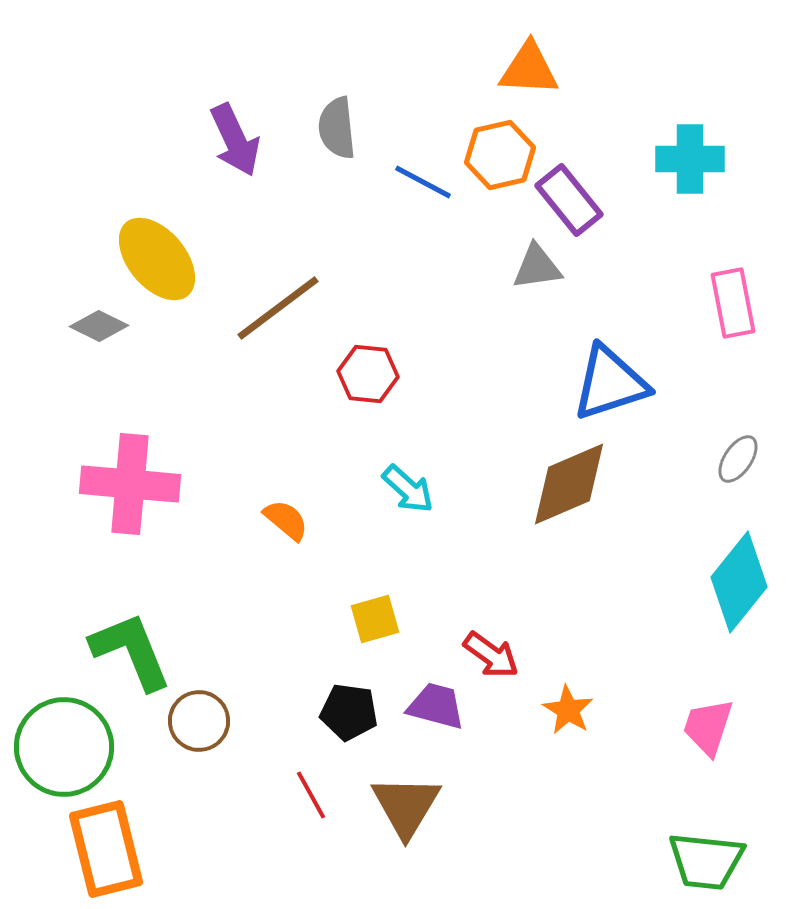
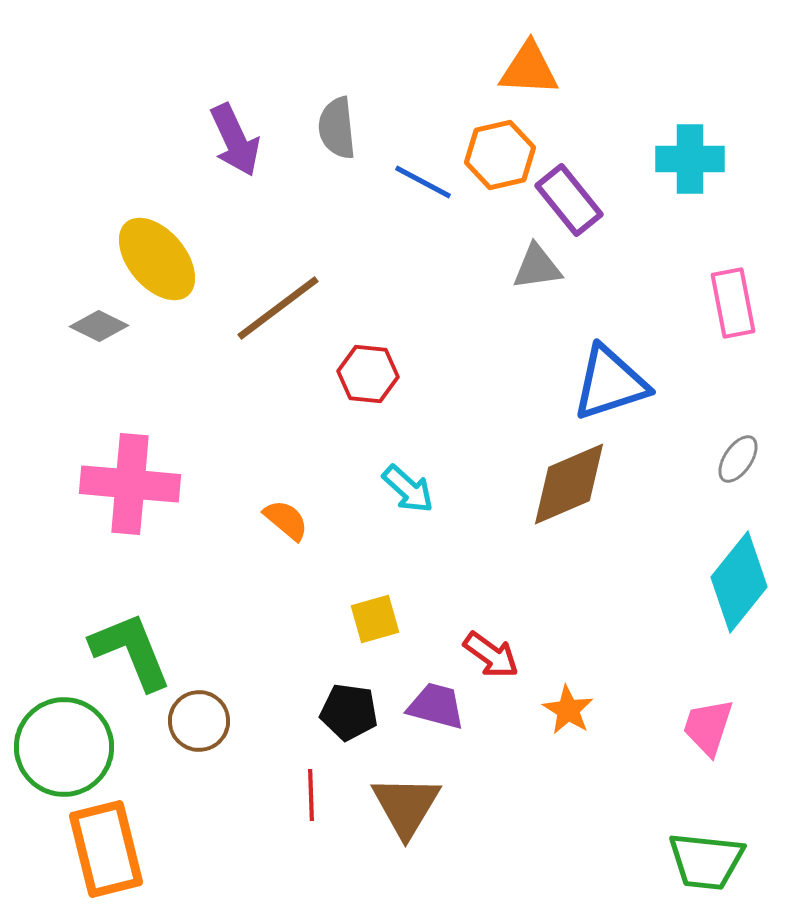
red line: rotated 27 degrees clockwise
